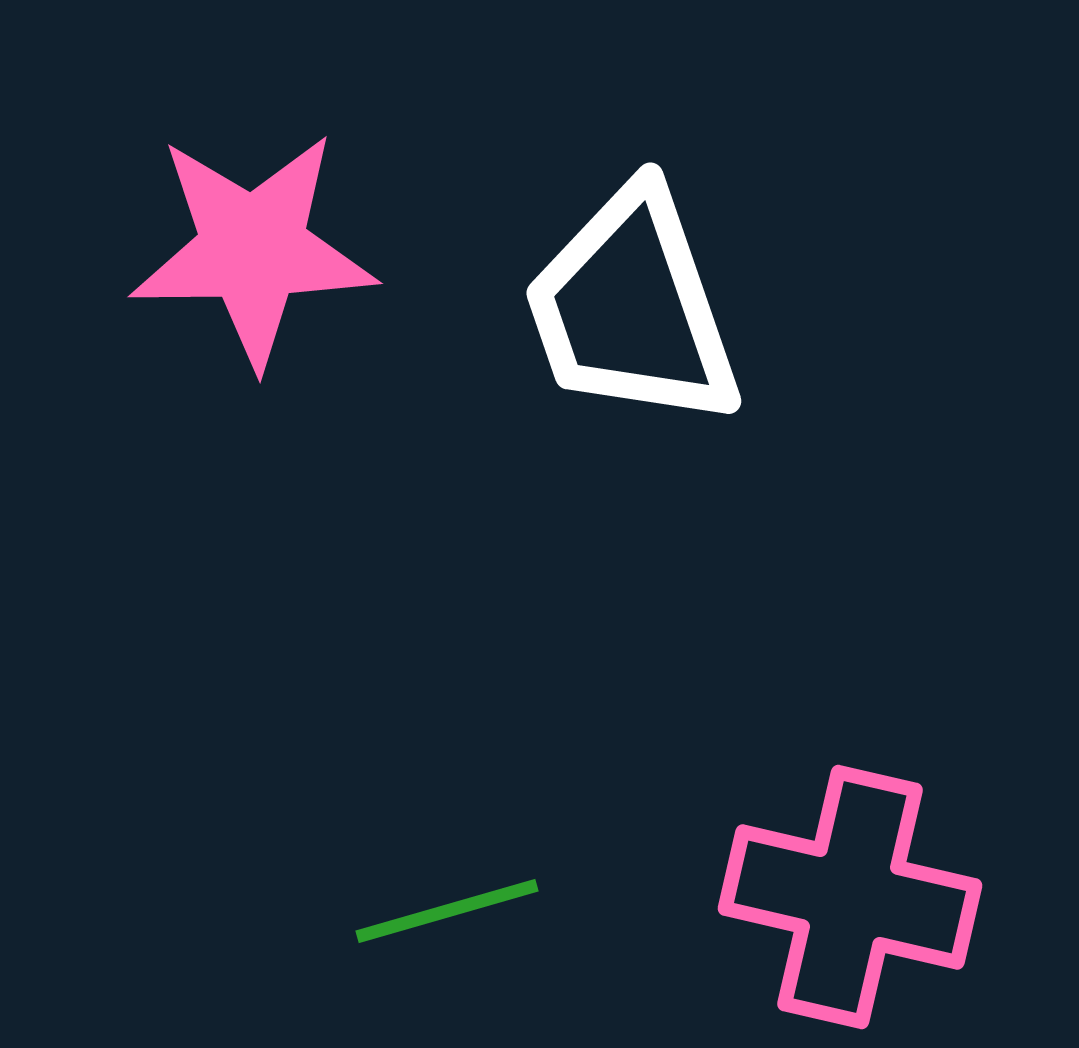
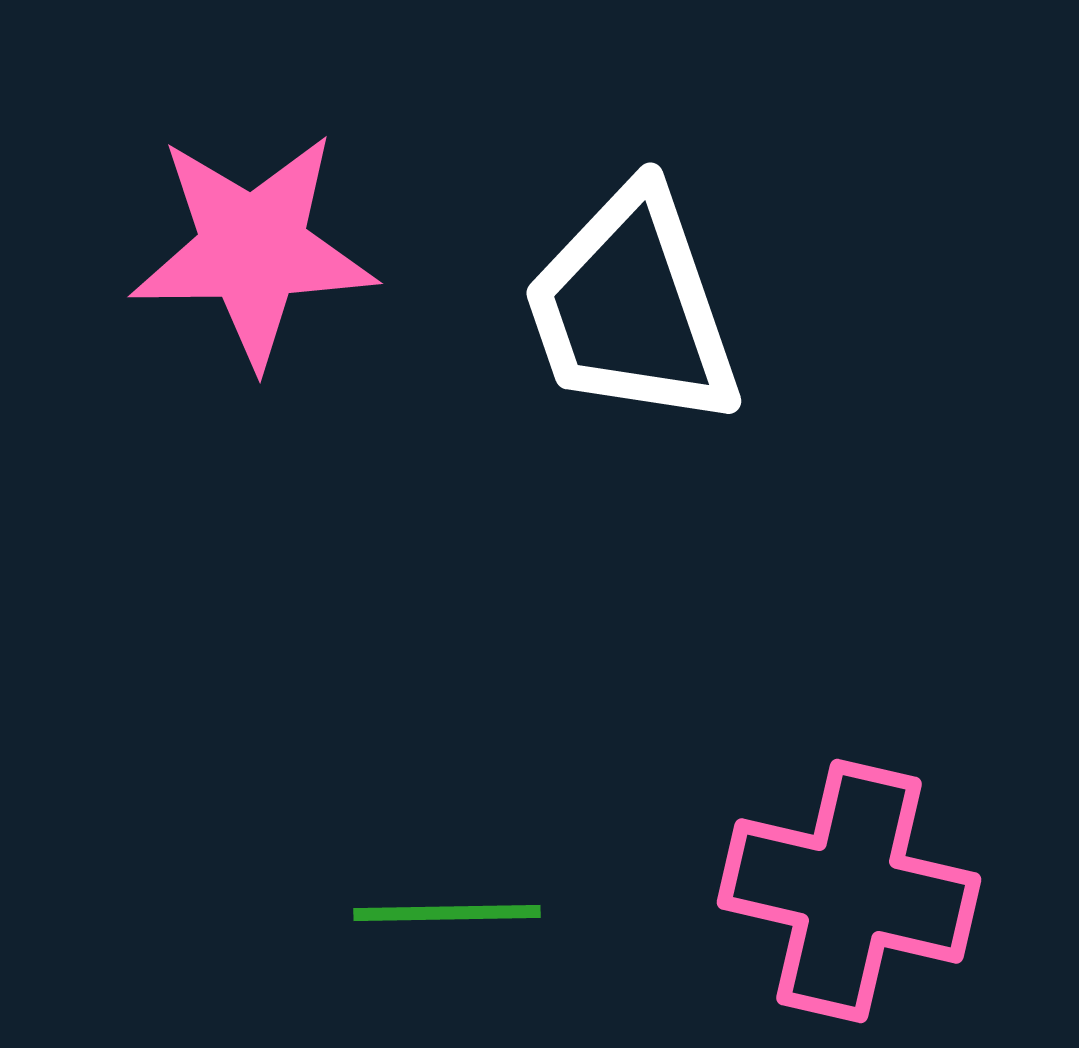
pink cross: moved 1 px left, 6 px up
green line: moved 2 px down; rotated 15 degrees clockwise
